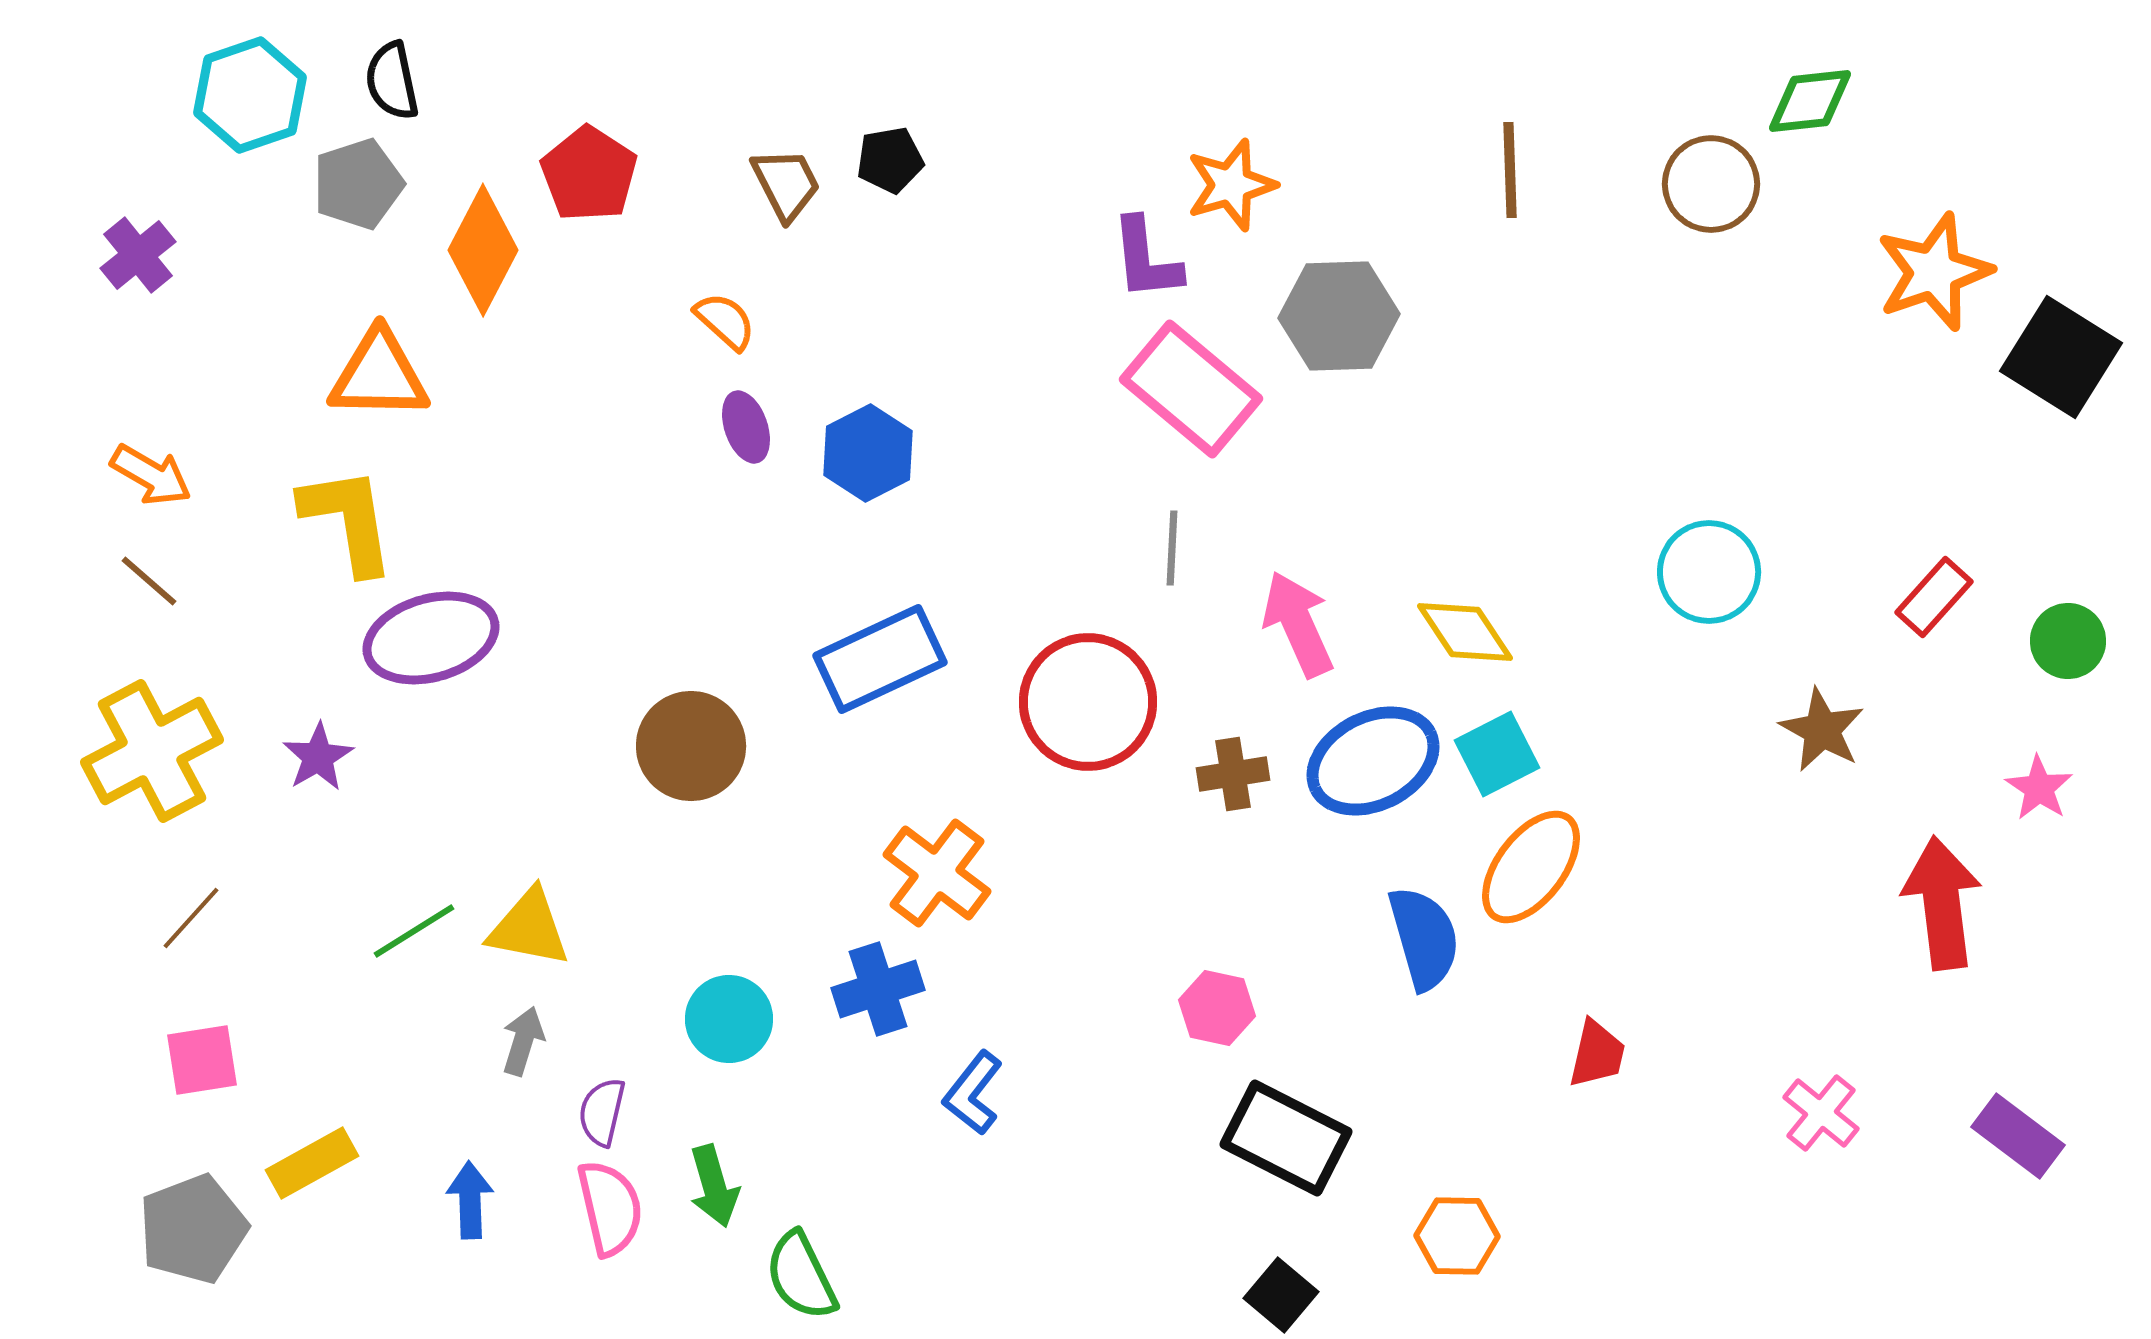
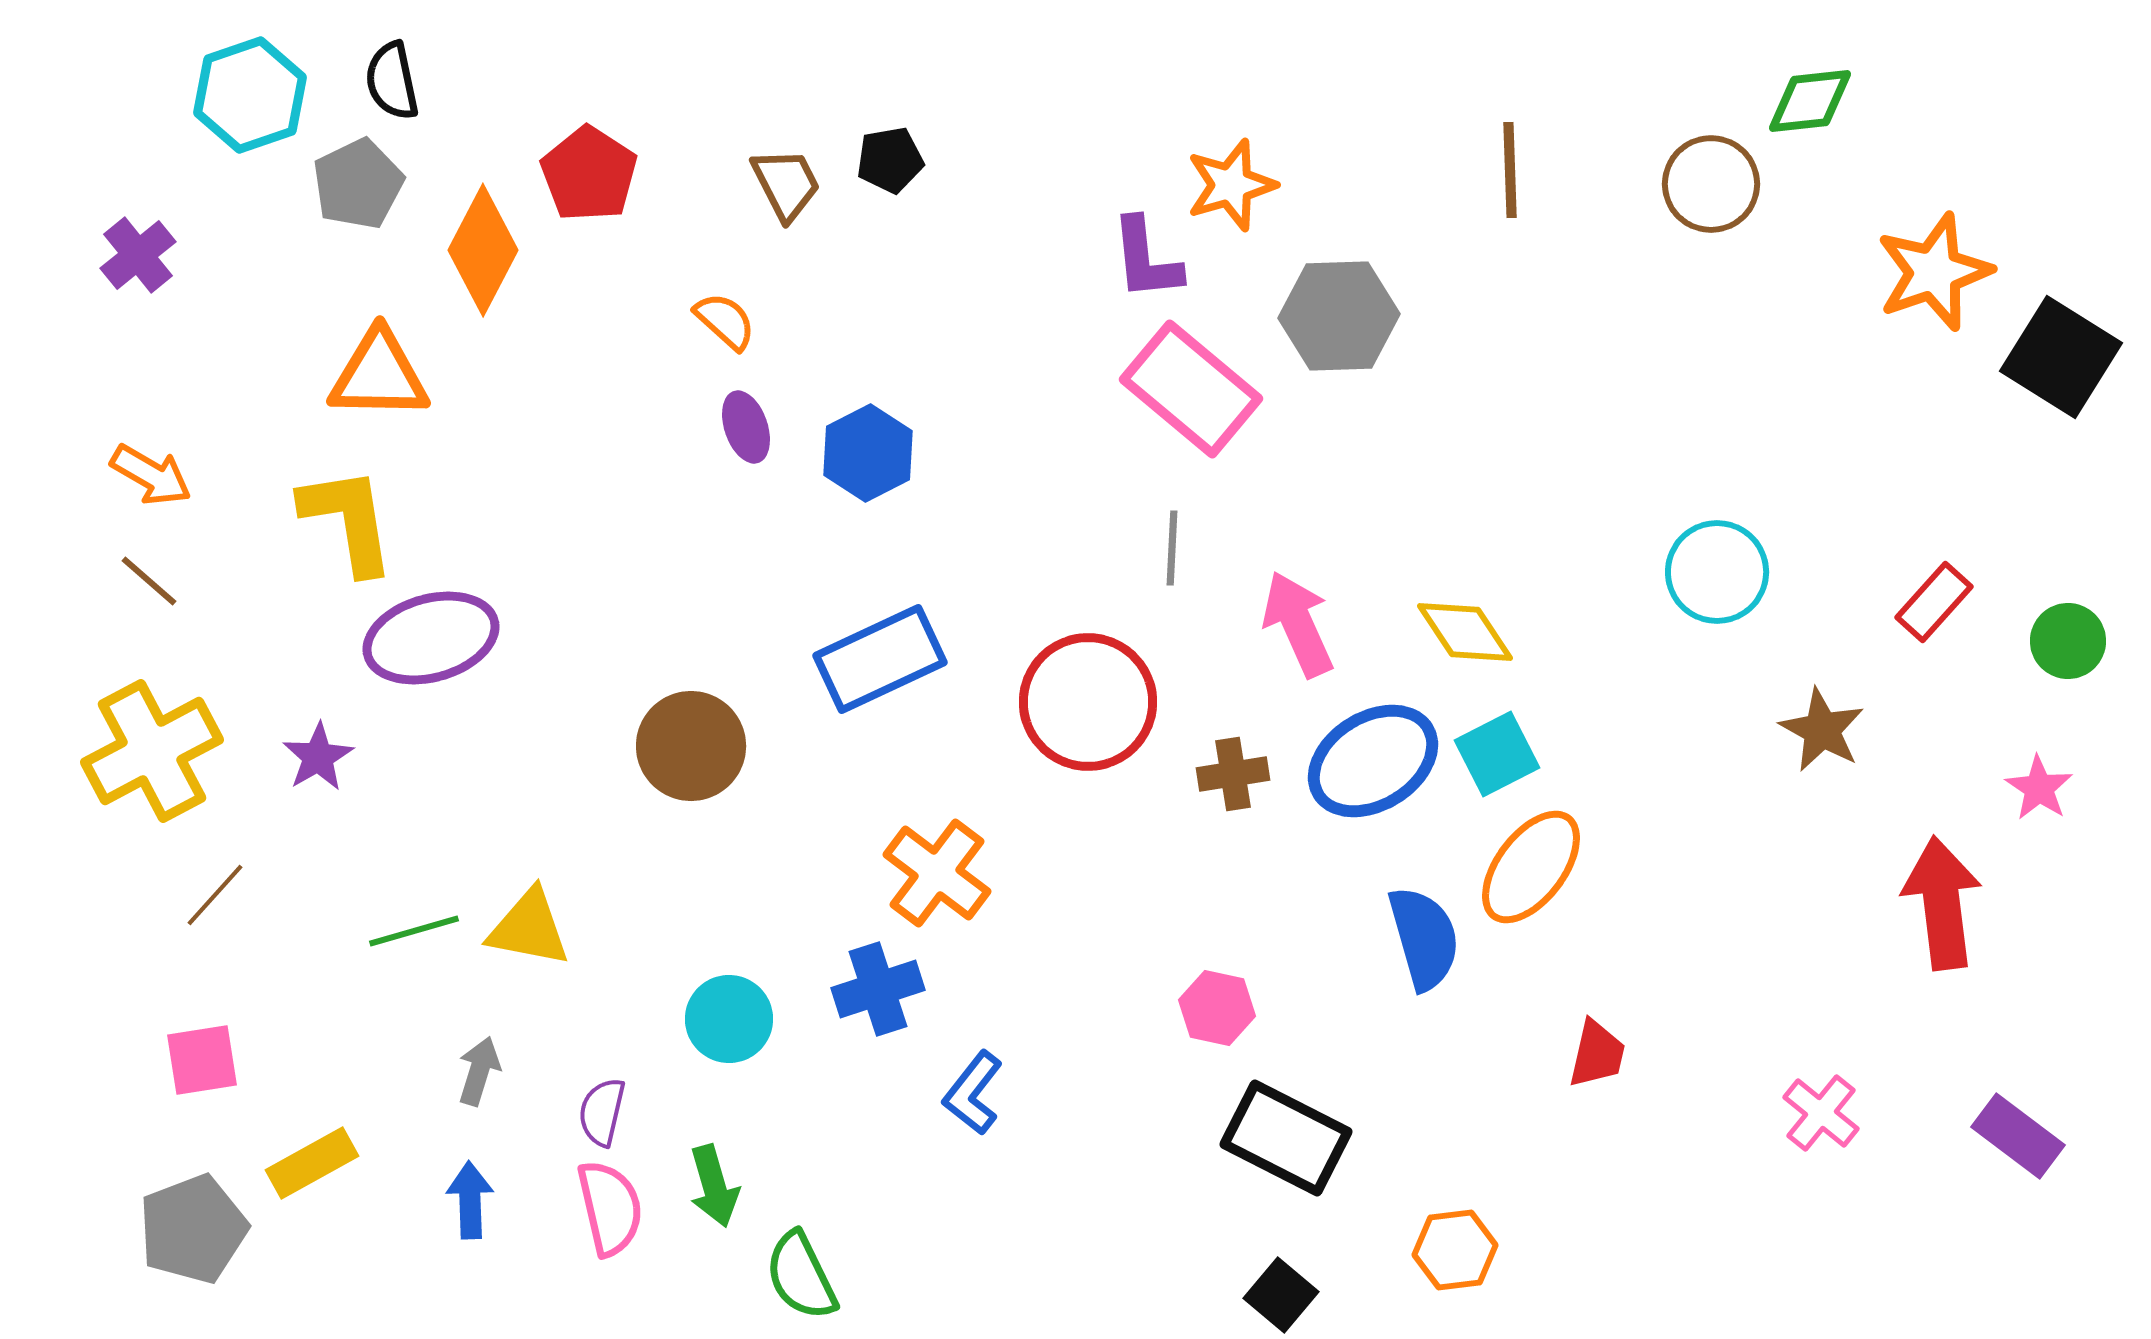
gray pentagon at (358, 184): rotated 8 degrees counterclockwise
cyan circle at (1709, 572): moved 8 px right
red rectangle at (1934, 597): moved 5 px down
blue ellipse at (1373, 761): rotated 5 degrees counterclockwise
brown line at (191, 918): moved 24 px right, 23 px up
green line at (414, 931): rotated 16 degrees clockwise
gray arrow at (523, 1041): moved 44 px left, 30 px down
orange hexagon at (1457, 1236): moved 2 px left, 14 px down; rotated 8 degrees counterclockwise
